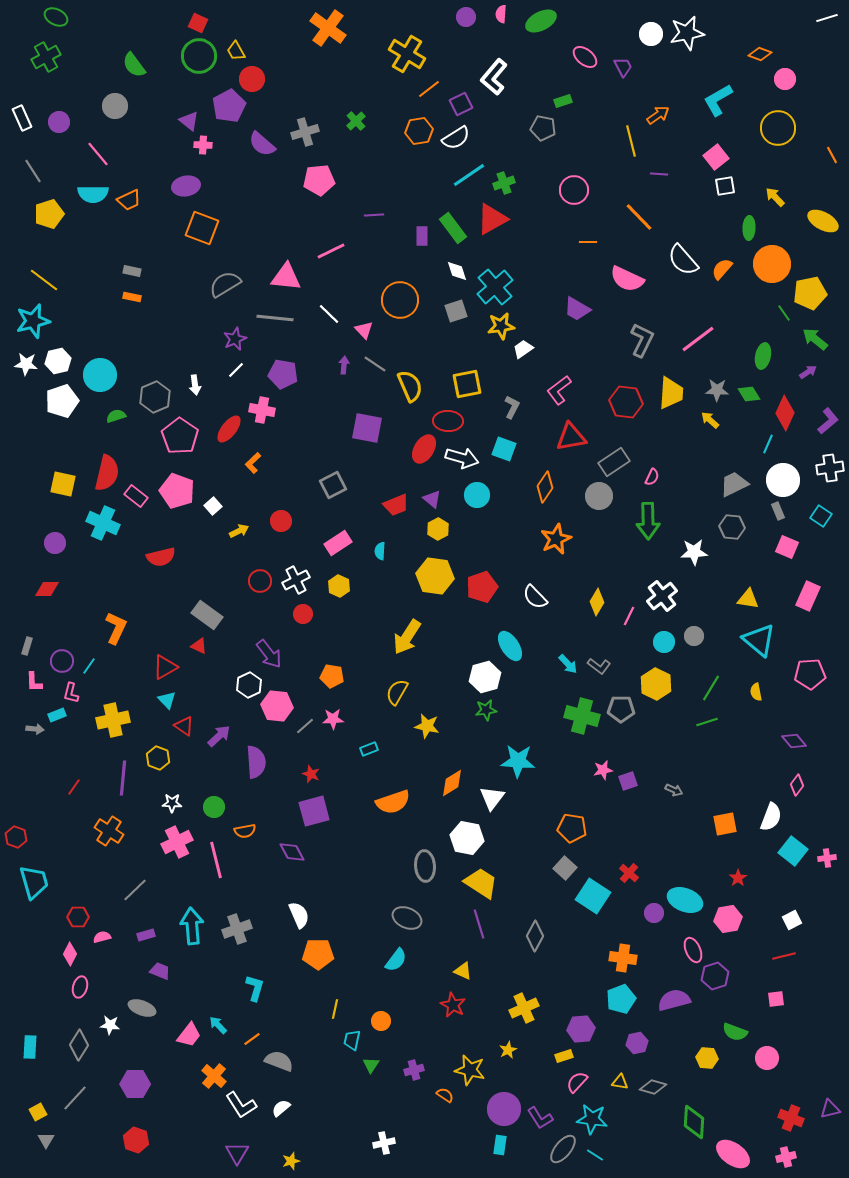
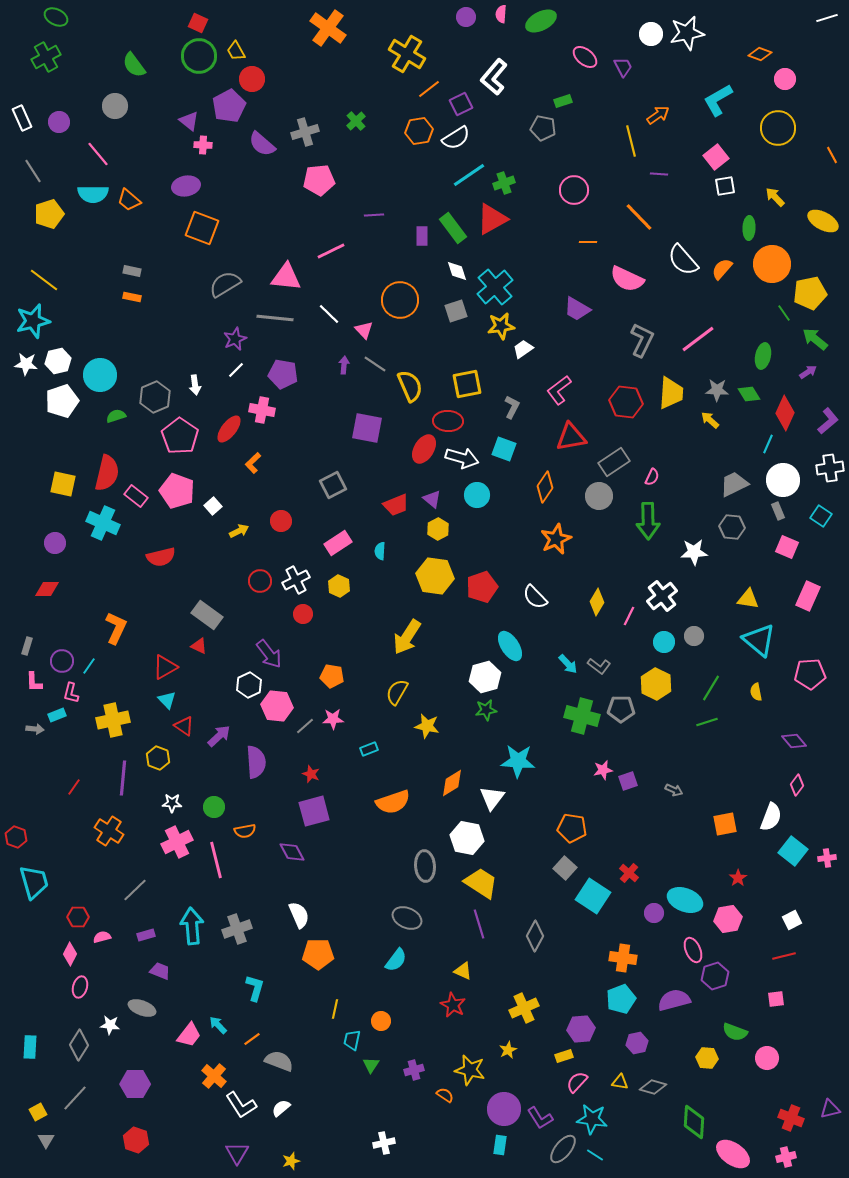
orange trapezoid at (129, 200): rotated 65 degrees clockwise
